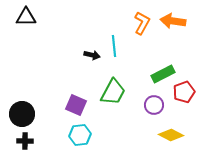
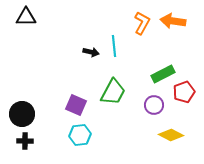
black arrow: moved 1 px left, 3 px up
